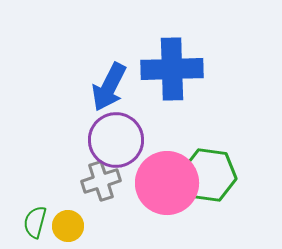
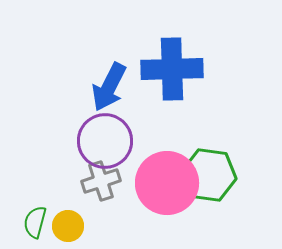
purple circle: moved 11 px left, 1 px down
